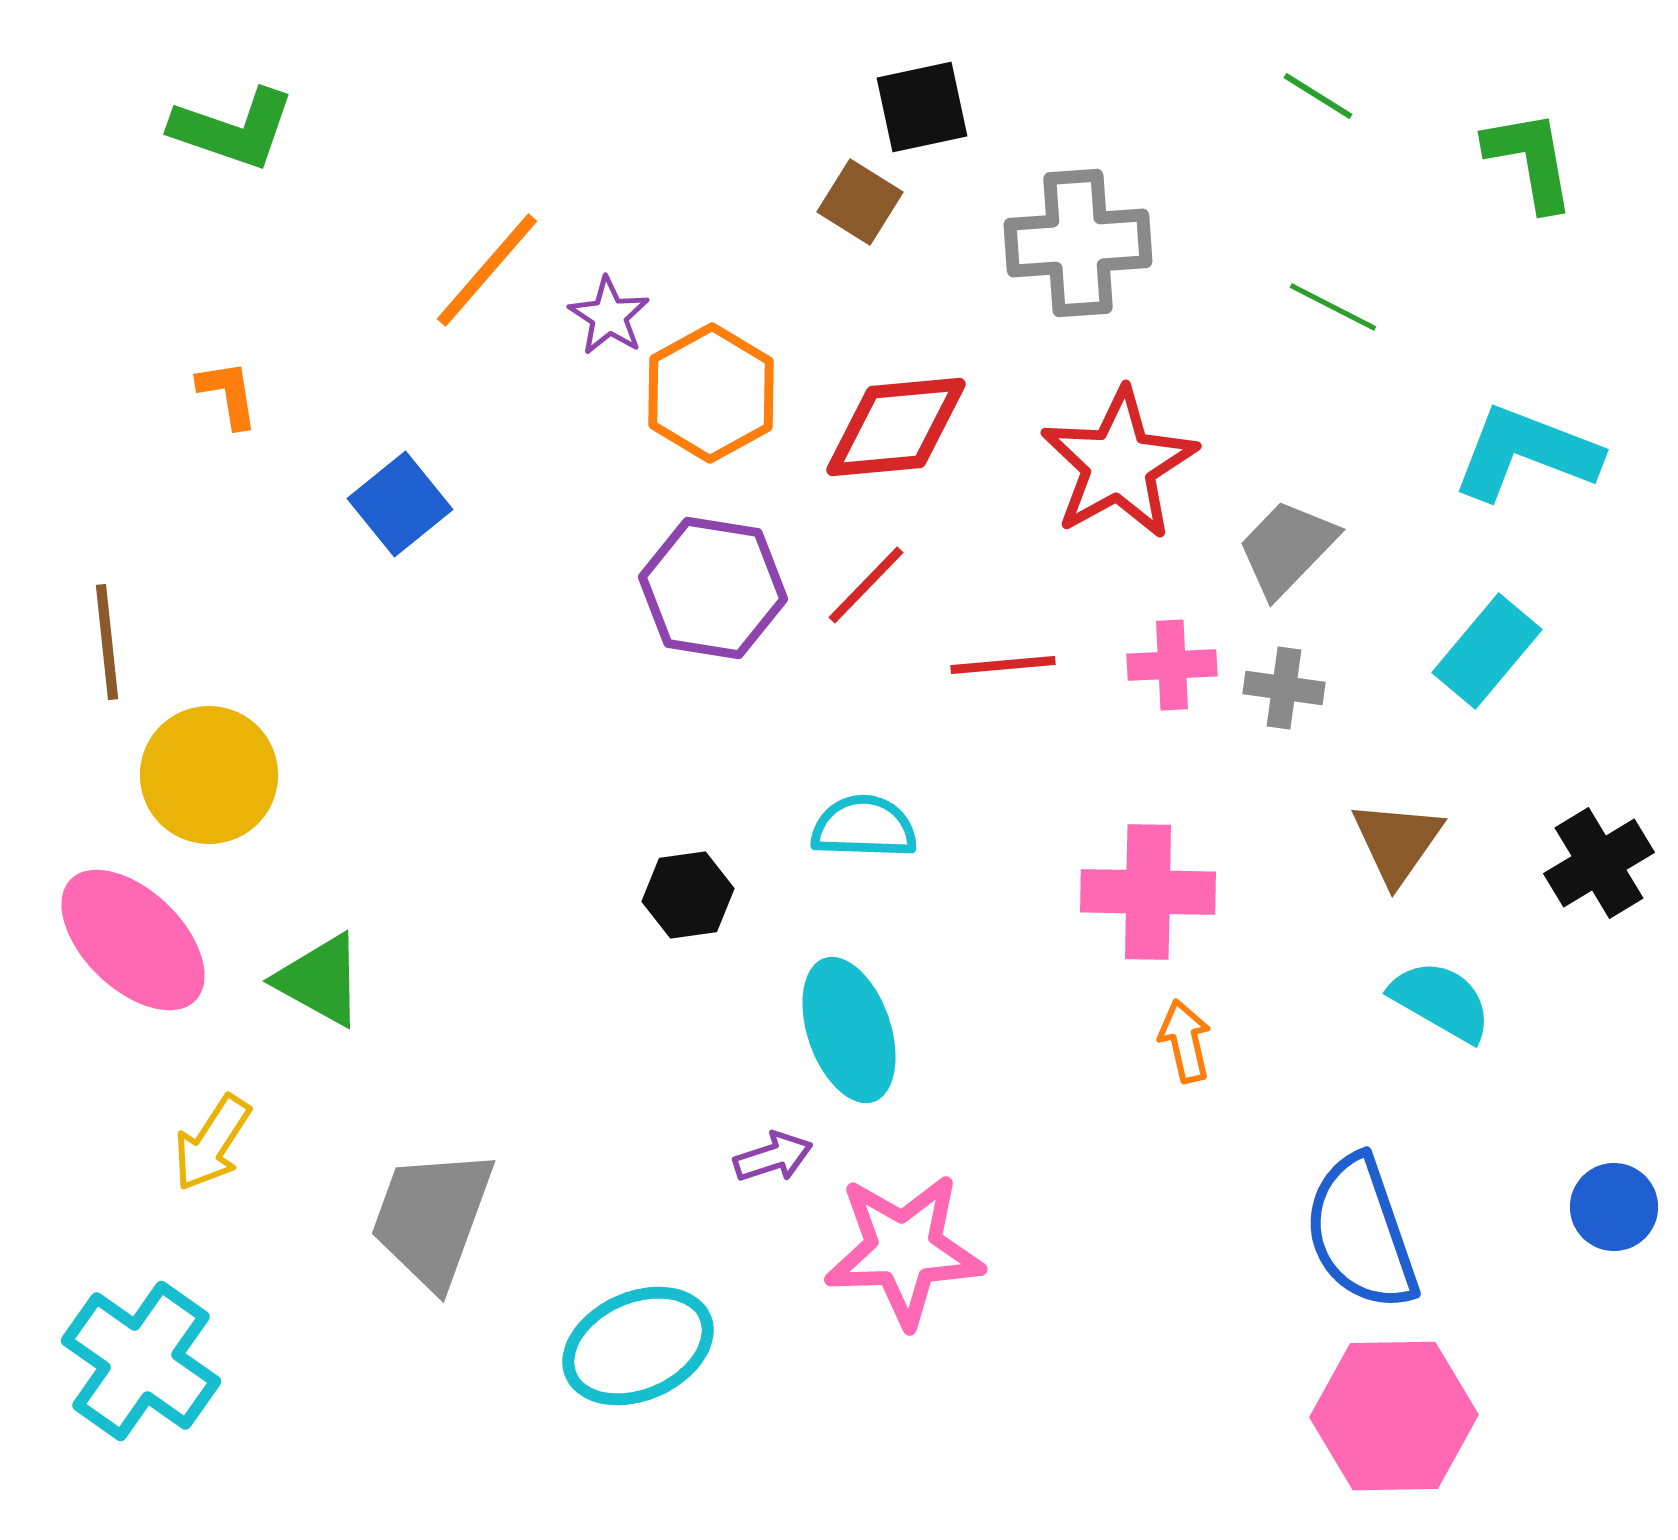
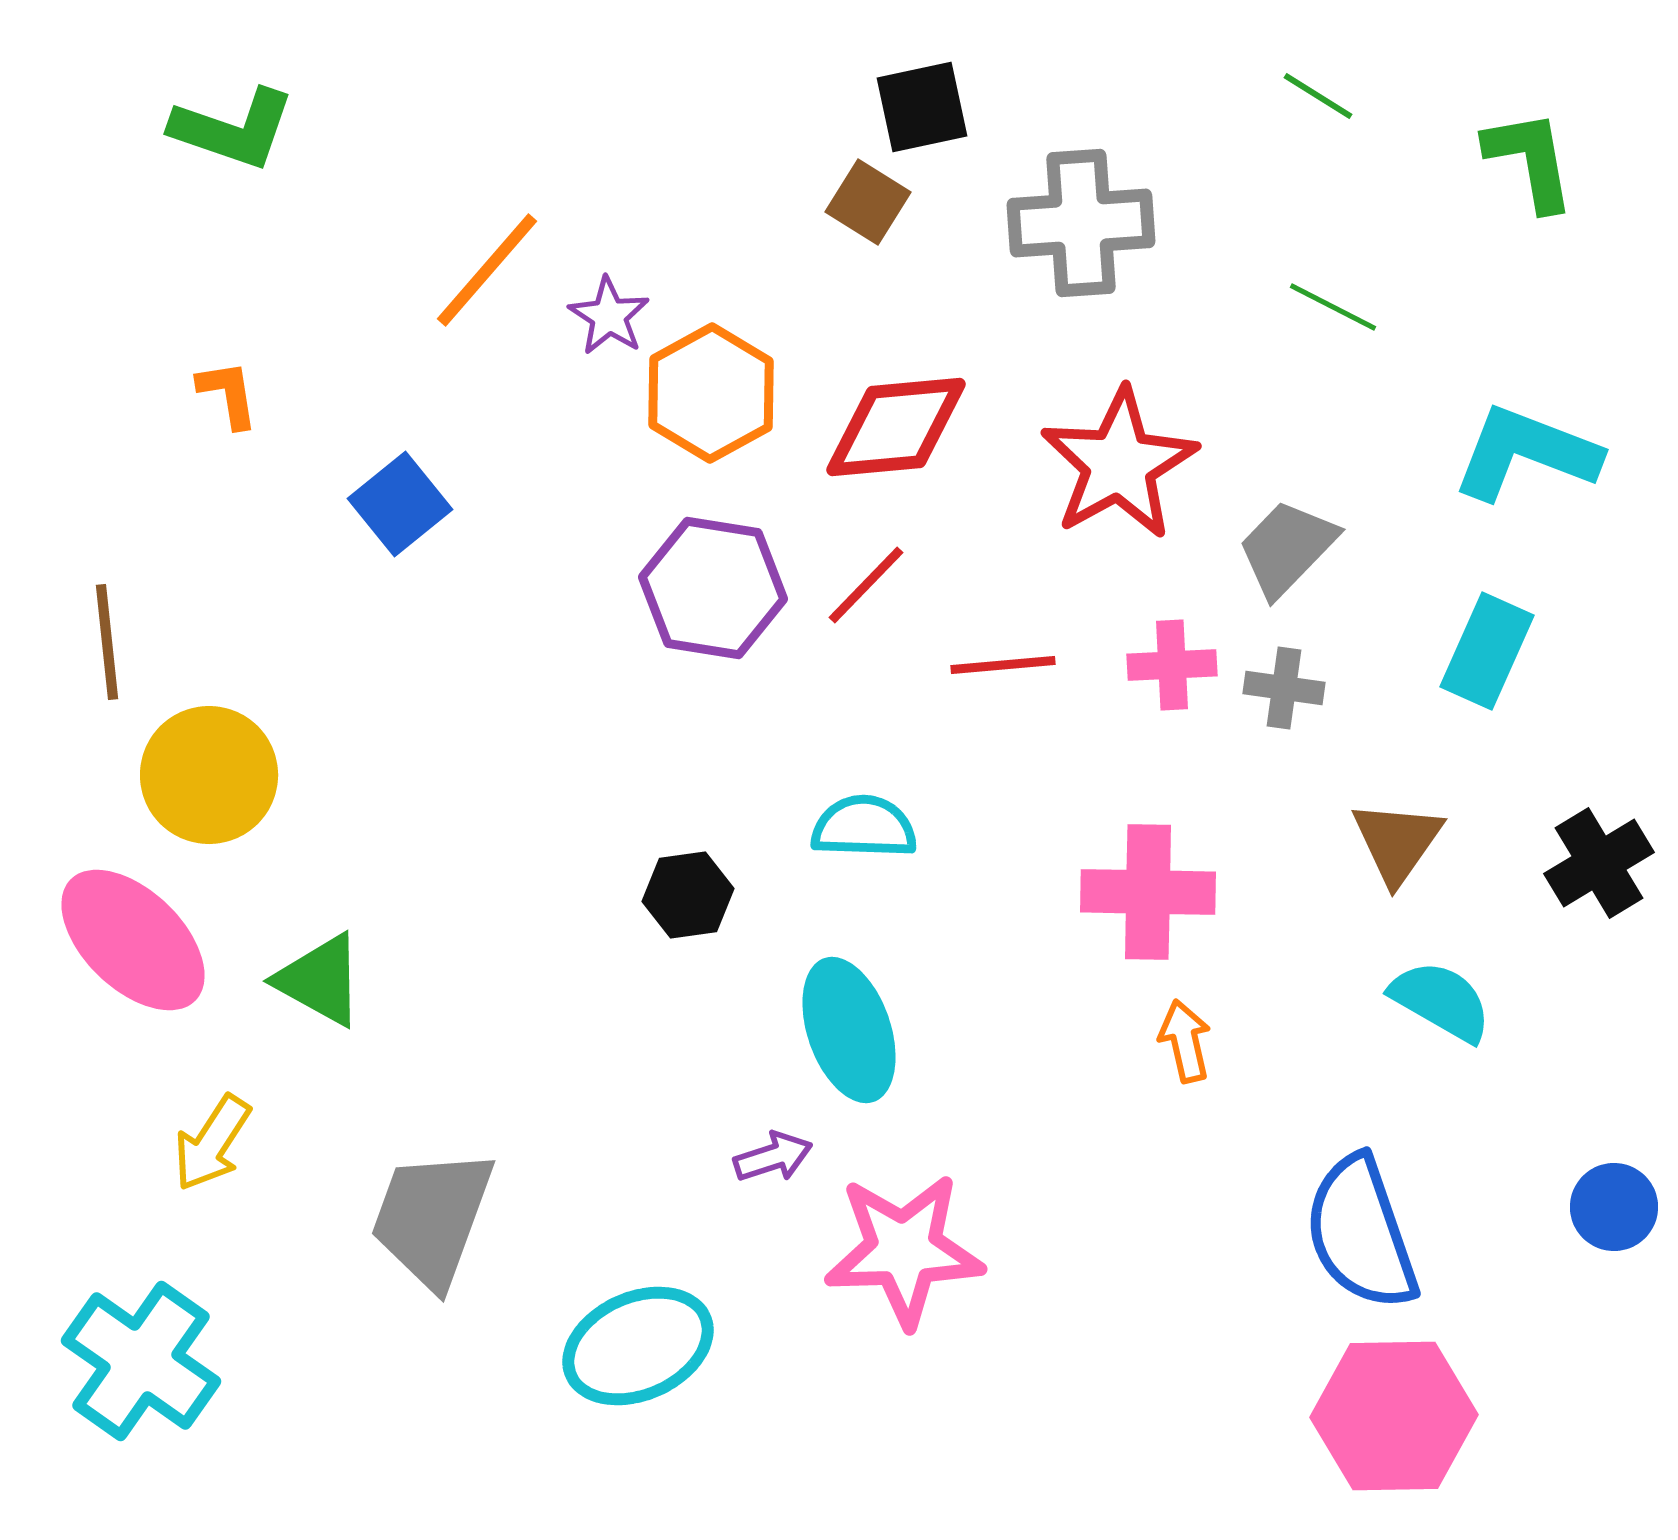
brown square at (860, 202): moved 8 px right
gray cross at (1078, 243): moved 3 px right, 20 px up
cyan rectangle at (1487, 651): rotated 16 degrees counterclockwise
